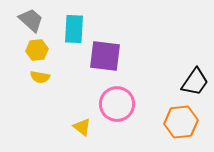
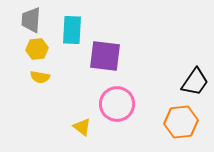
gray trapezoid: rotated 128 degrees counterclockwise
cyan rectangle: moved 2 px left, 1 px down
yellow hexagon: moved 1 px up
